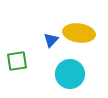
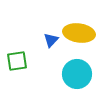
cyan circle: moved 7 px right
